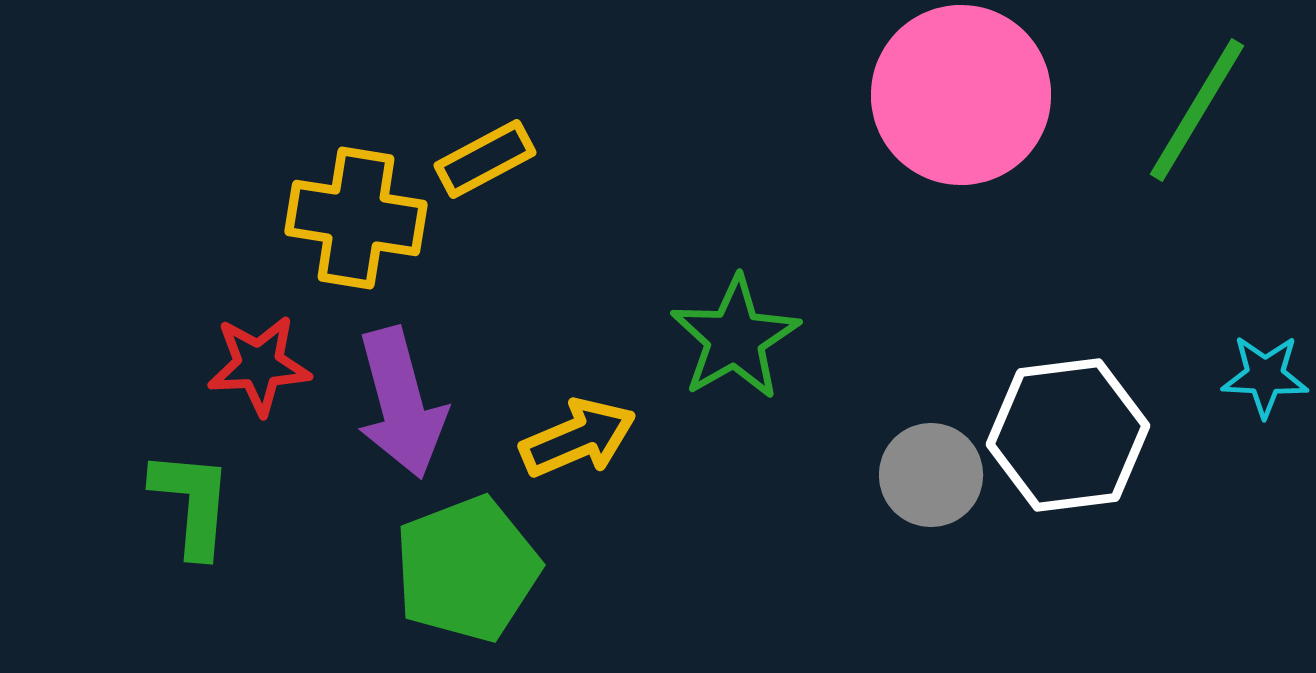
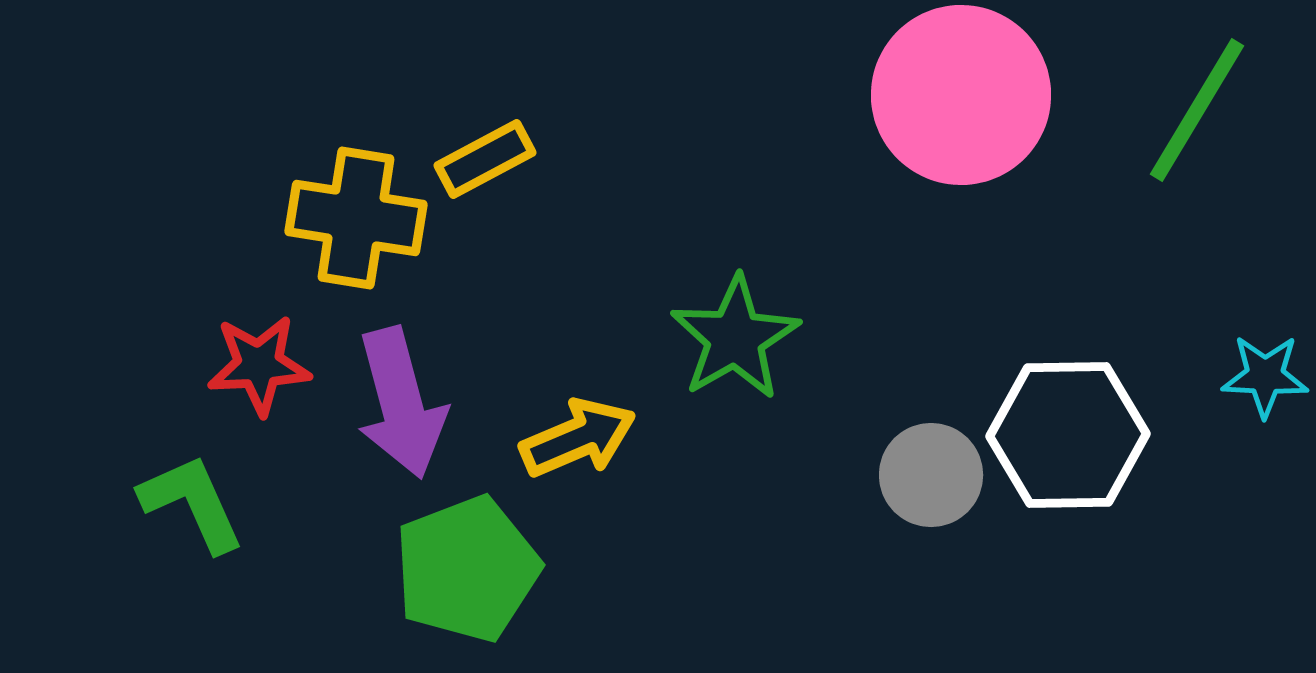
white hexagon: rotated 6 degrees clockwise
green L-shape: rotated 29 degrees counterclockwise
